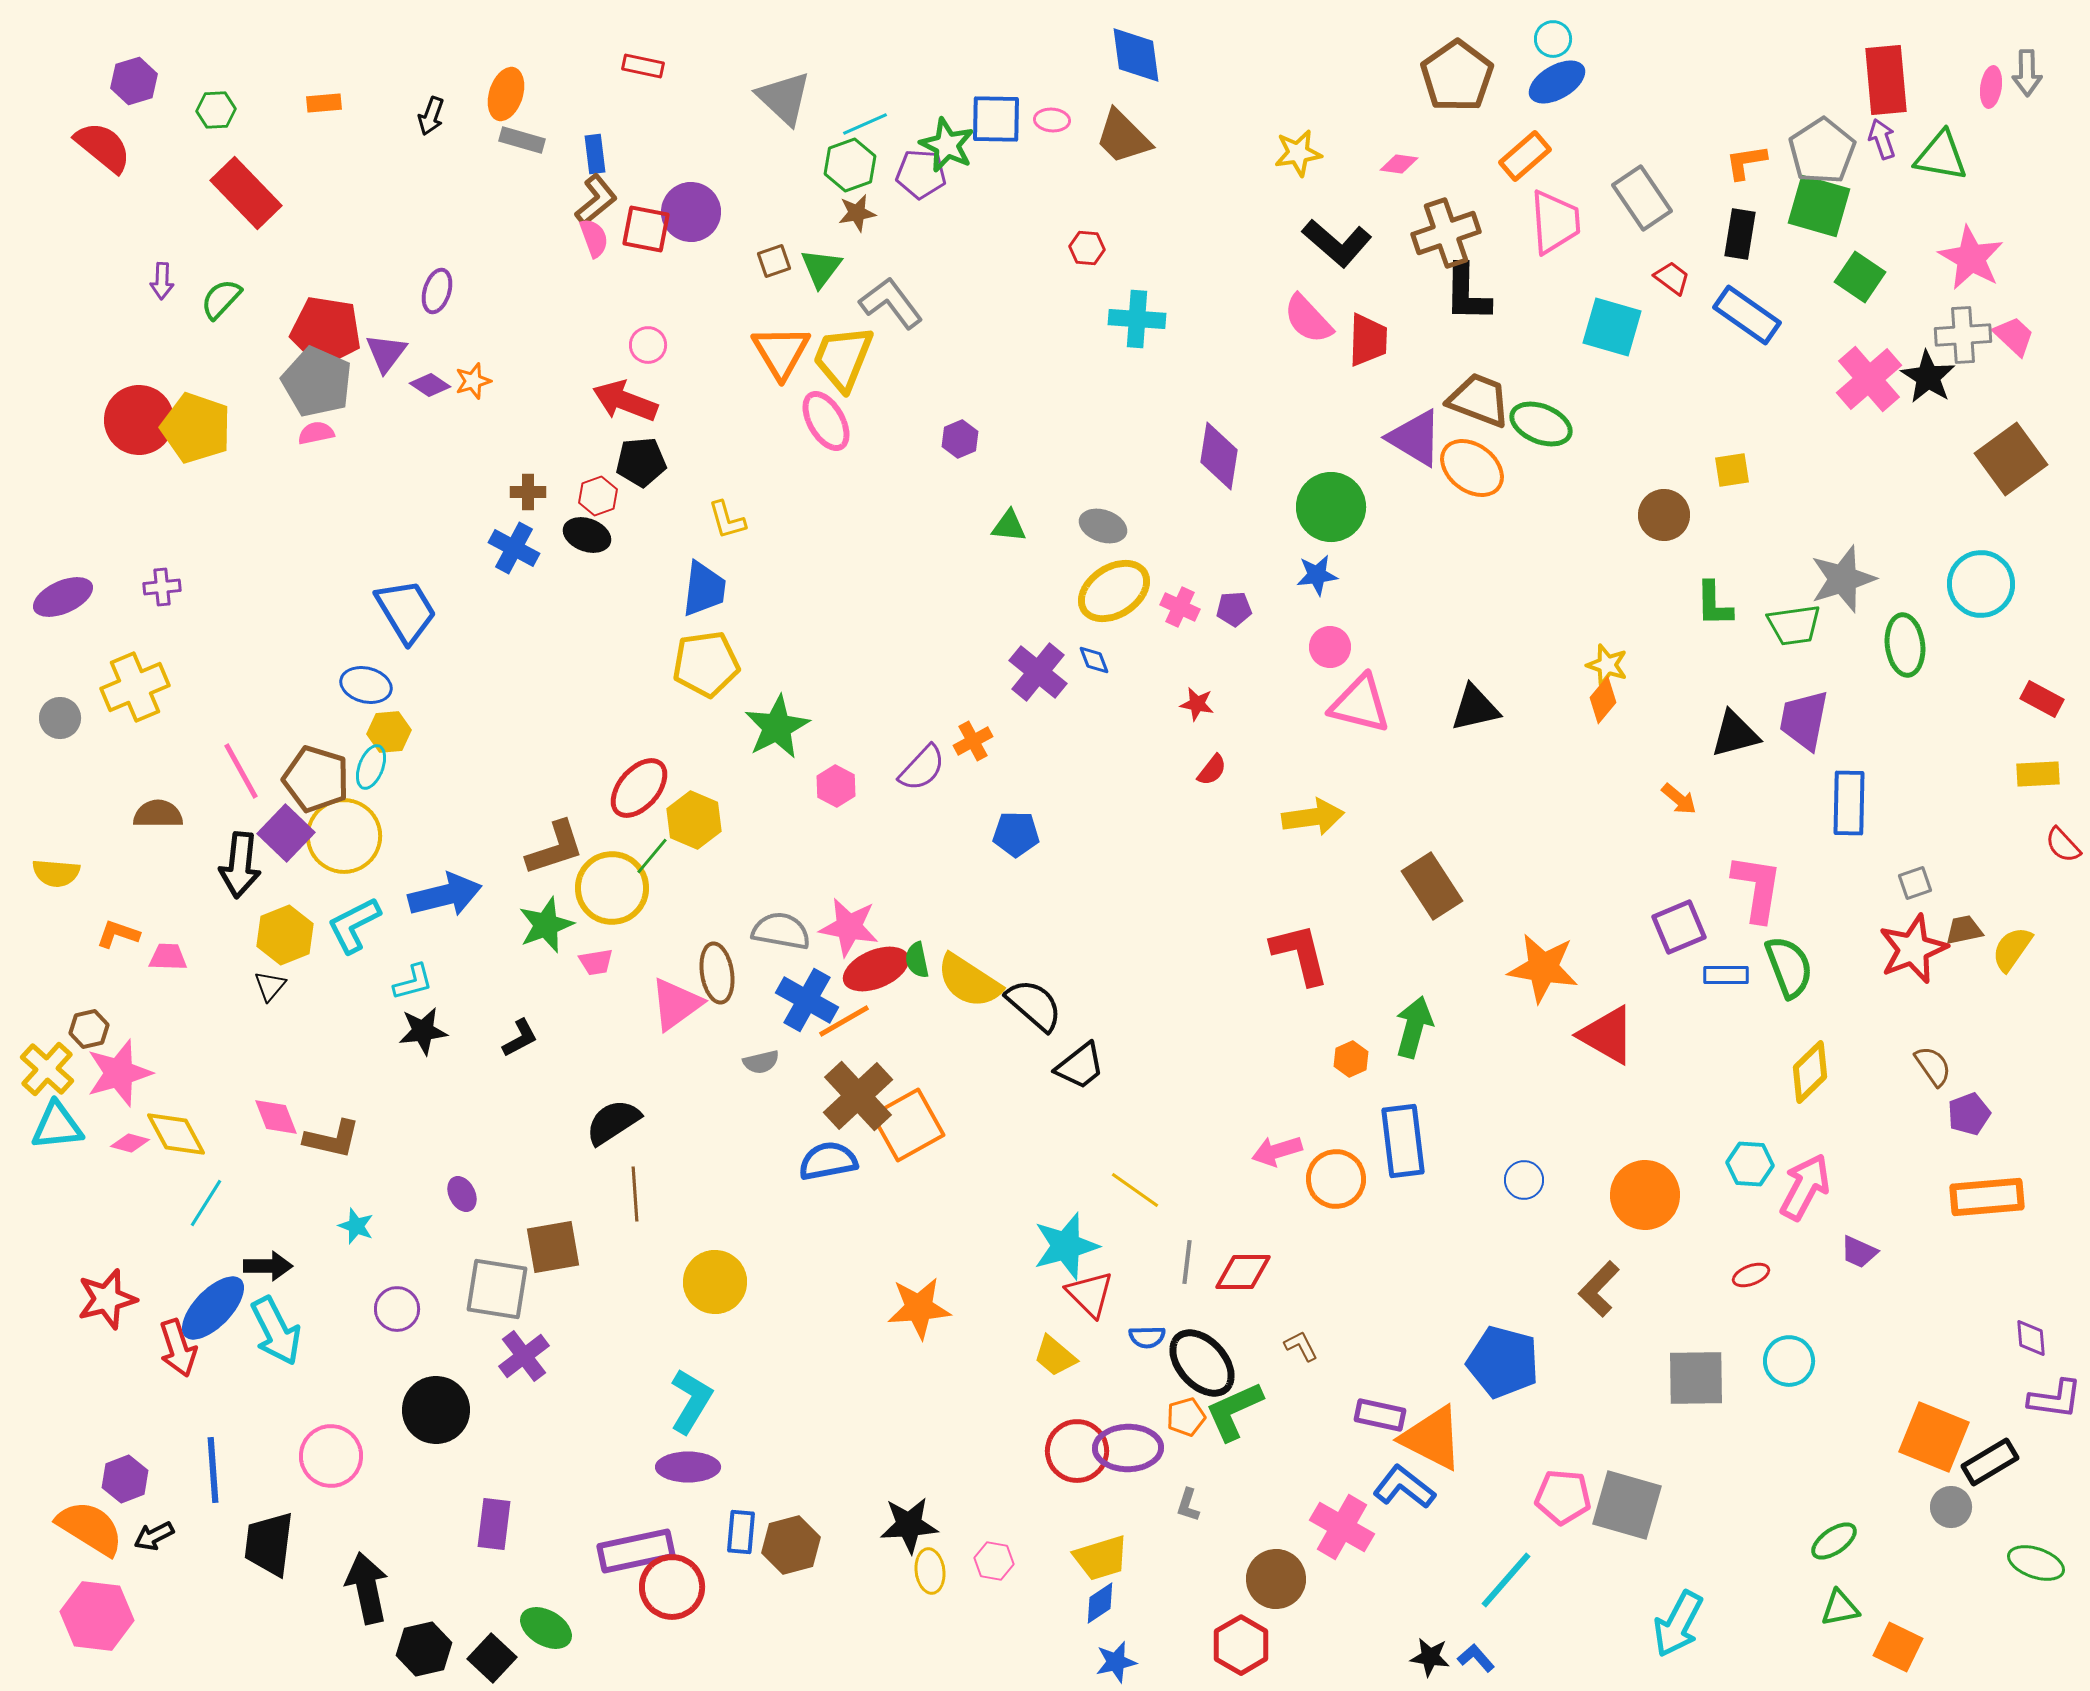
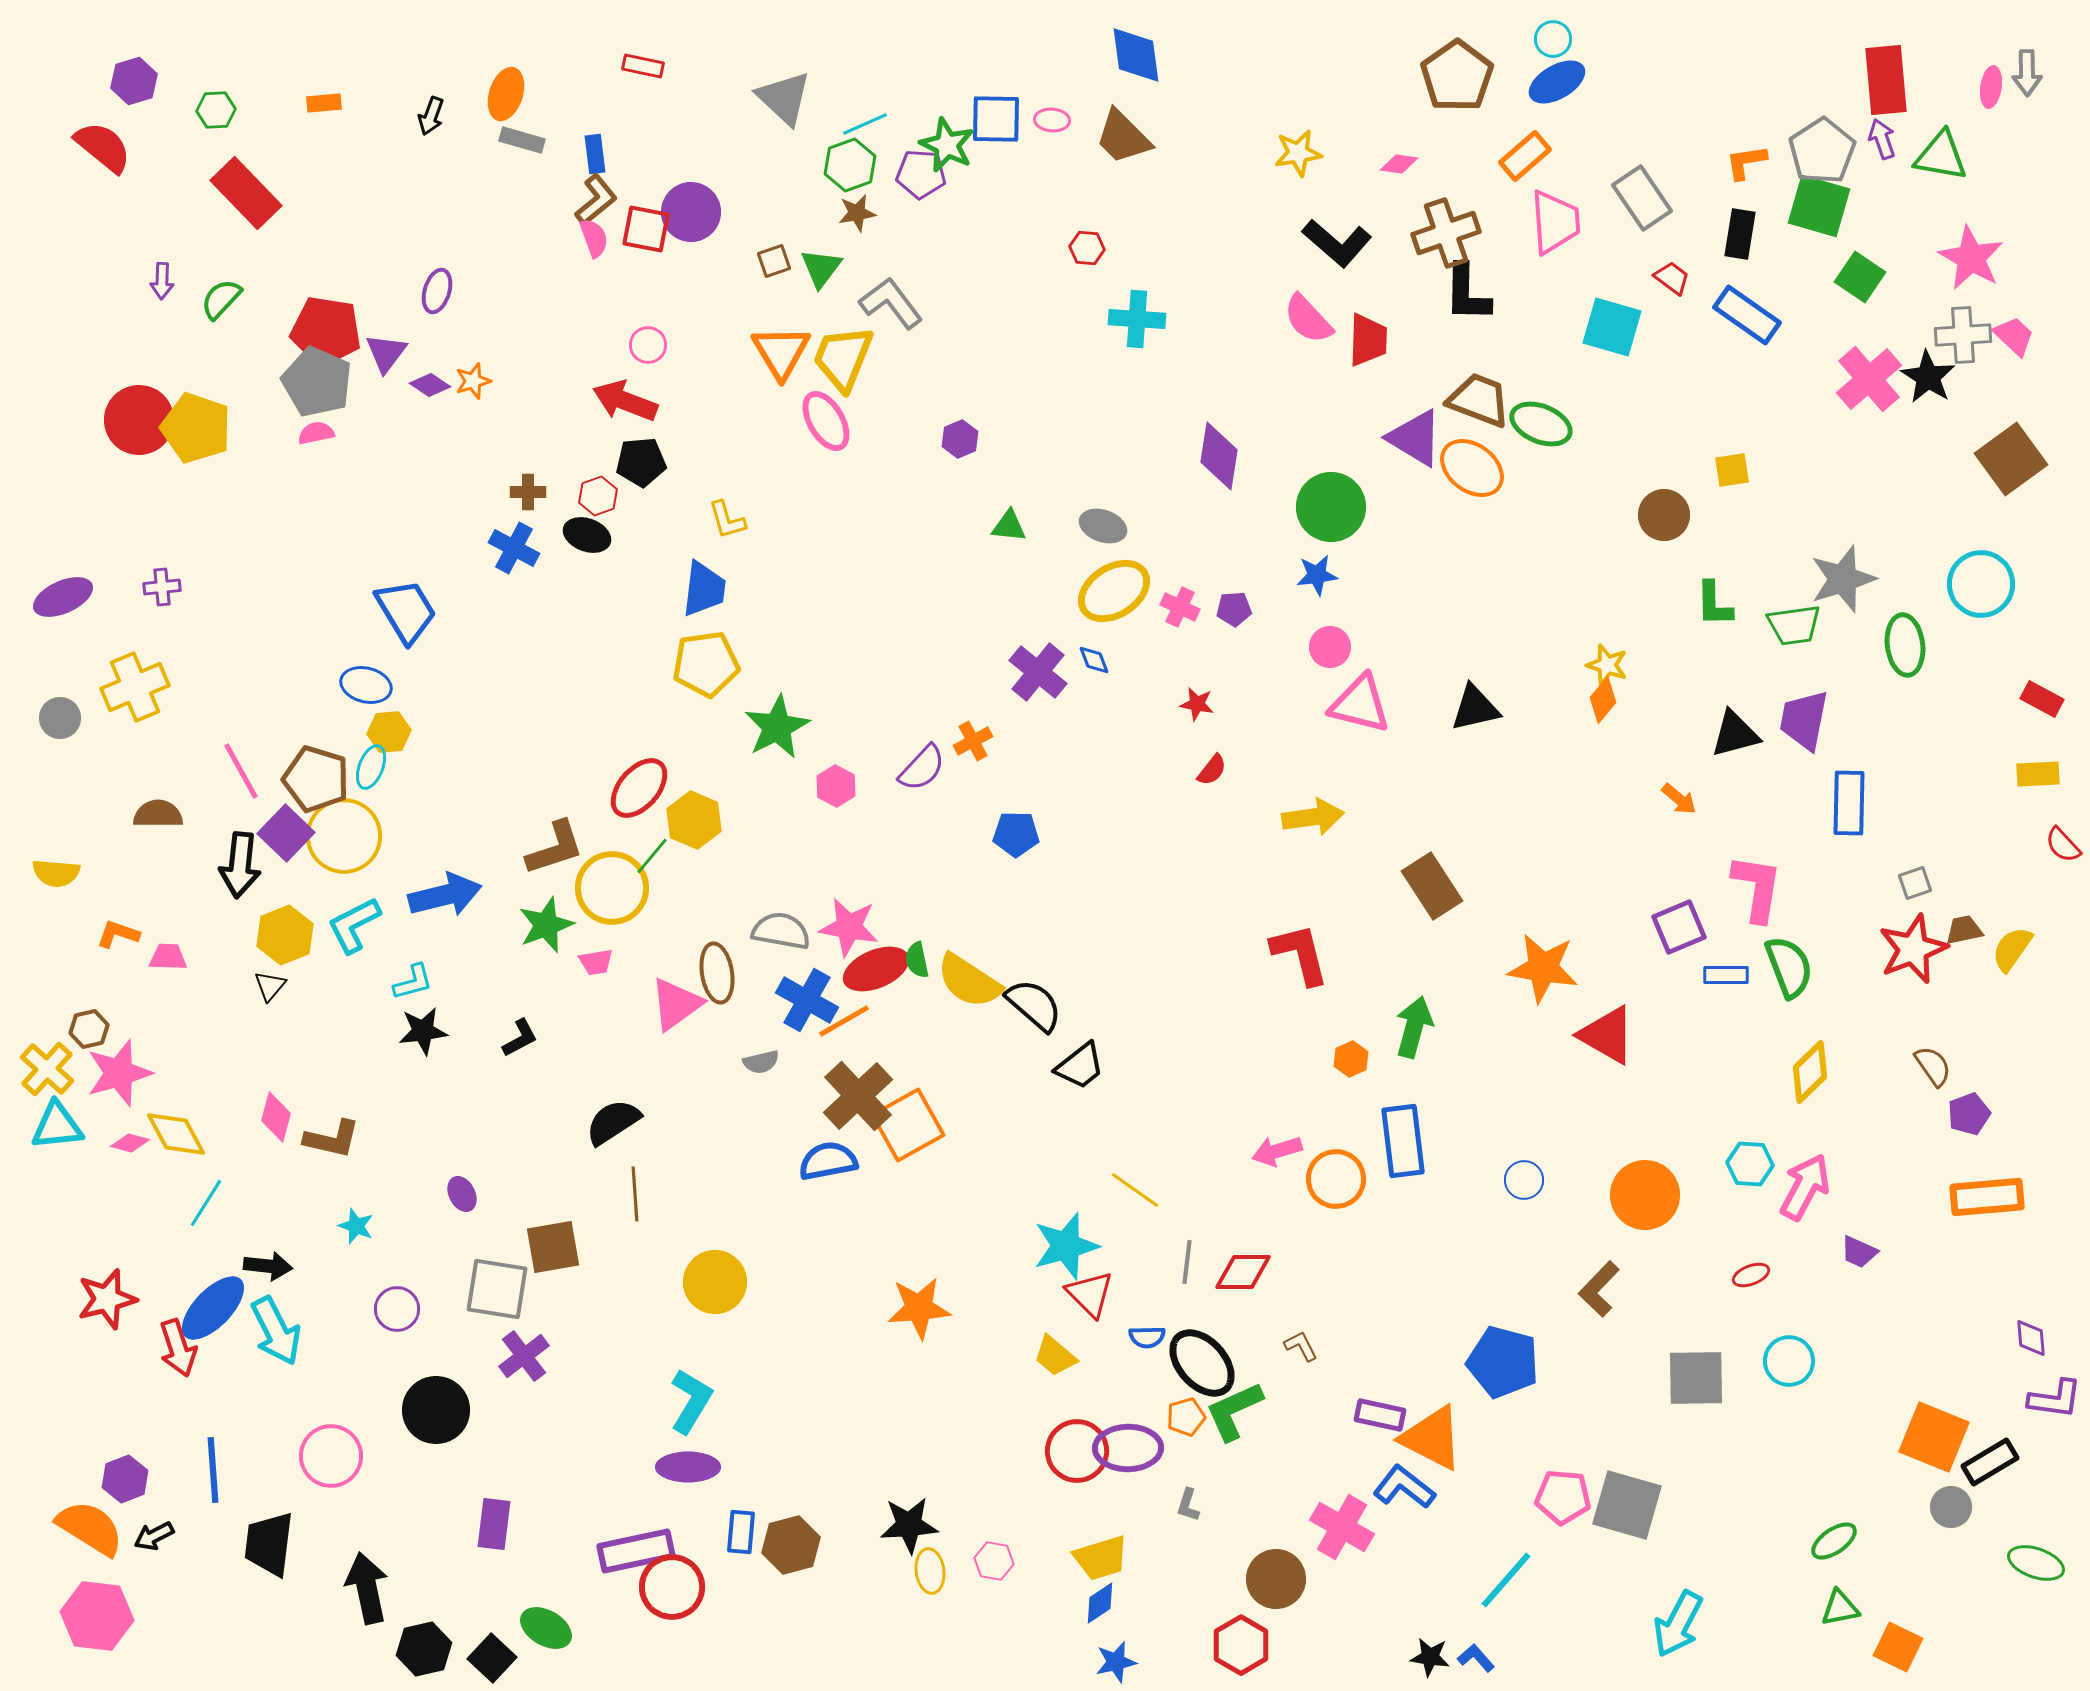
pink diamond at (276, 1117): rotated 36 degrees clockwise
black arrow at (268, 1266): rotated 6 degrees clockwise
